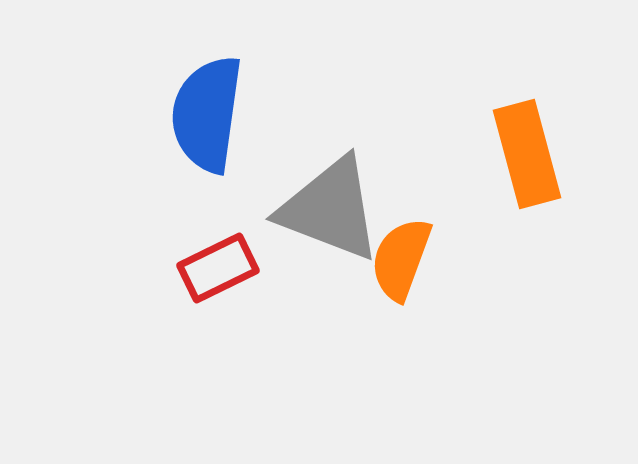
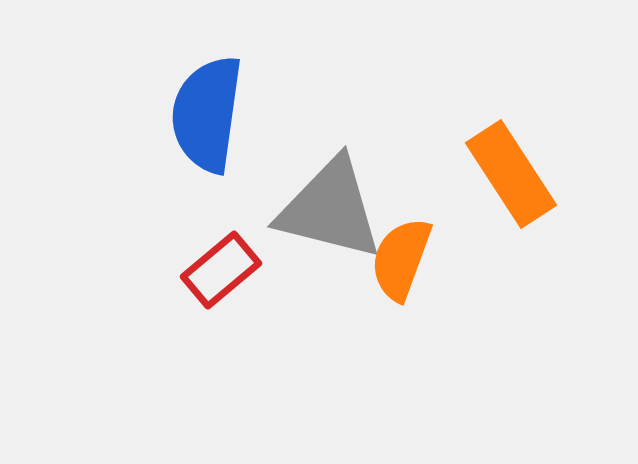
orange rectangle: moved 16 px left, 20 px down; rotated 18 degrees counterclockwise
gray triangle: rotated 7 degrees counterclockwise
red rectangle: moved 3 px right, 2 px down; rotated 14 degrees counterclockwise
